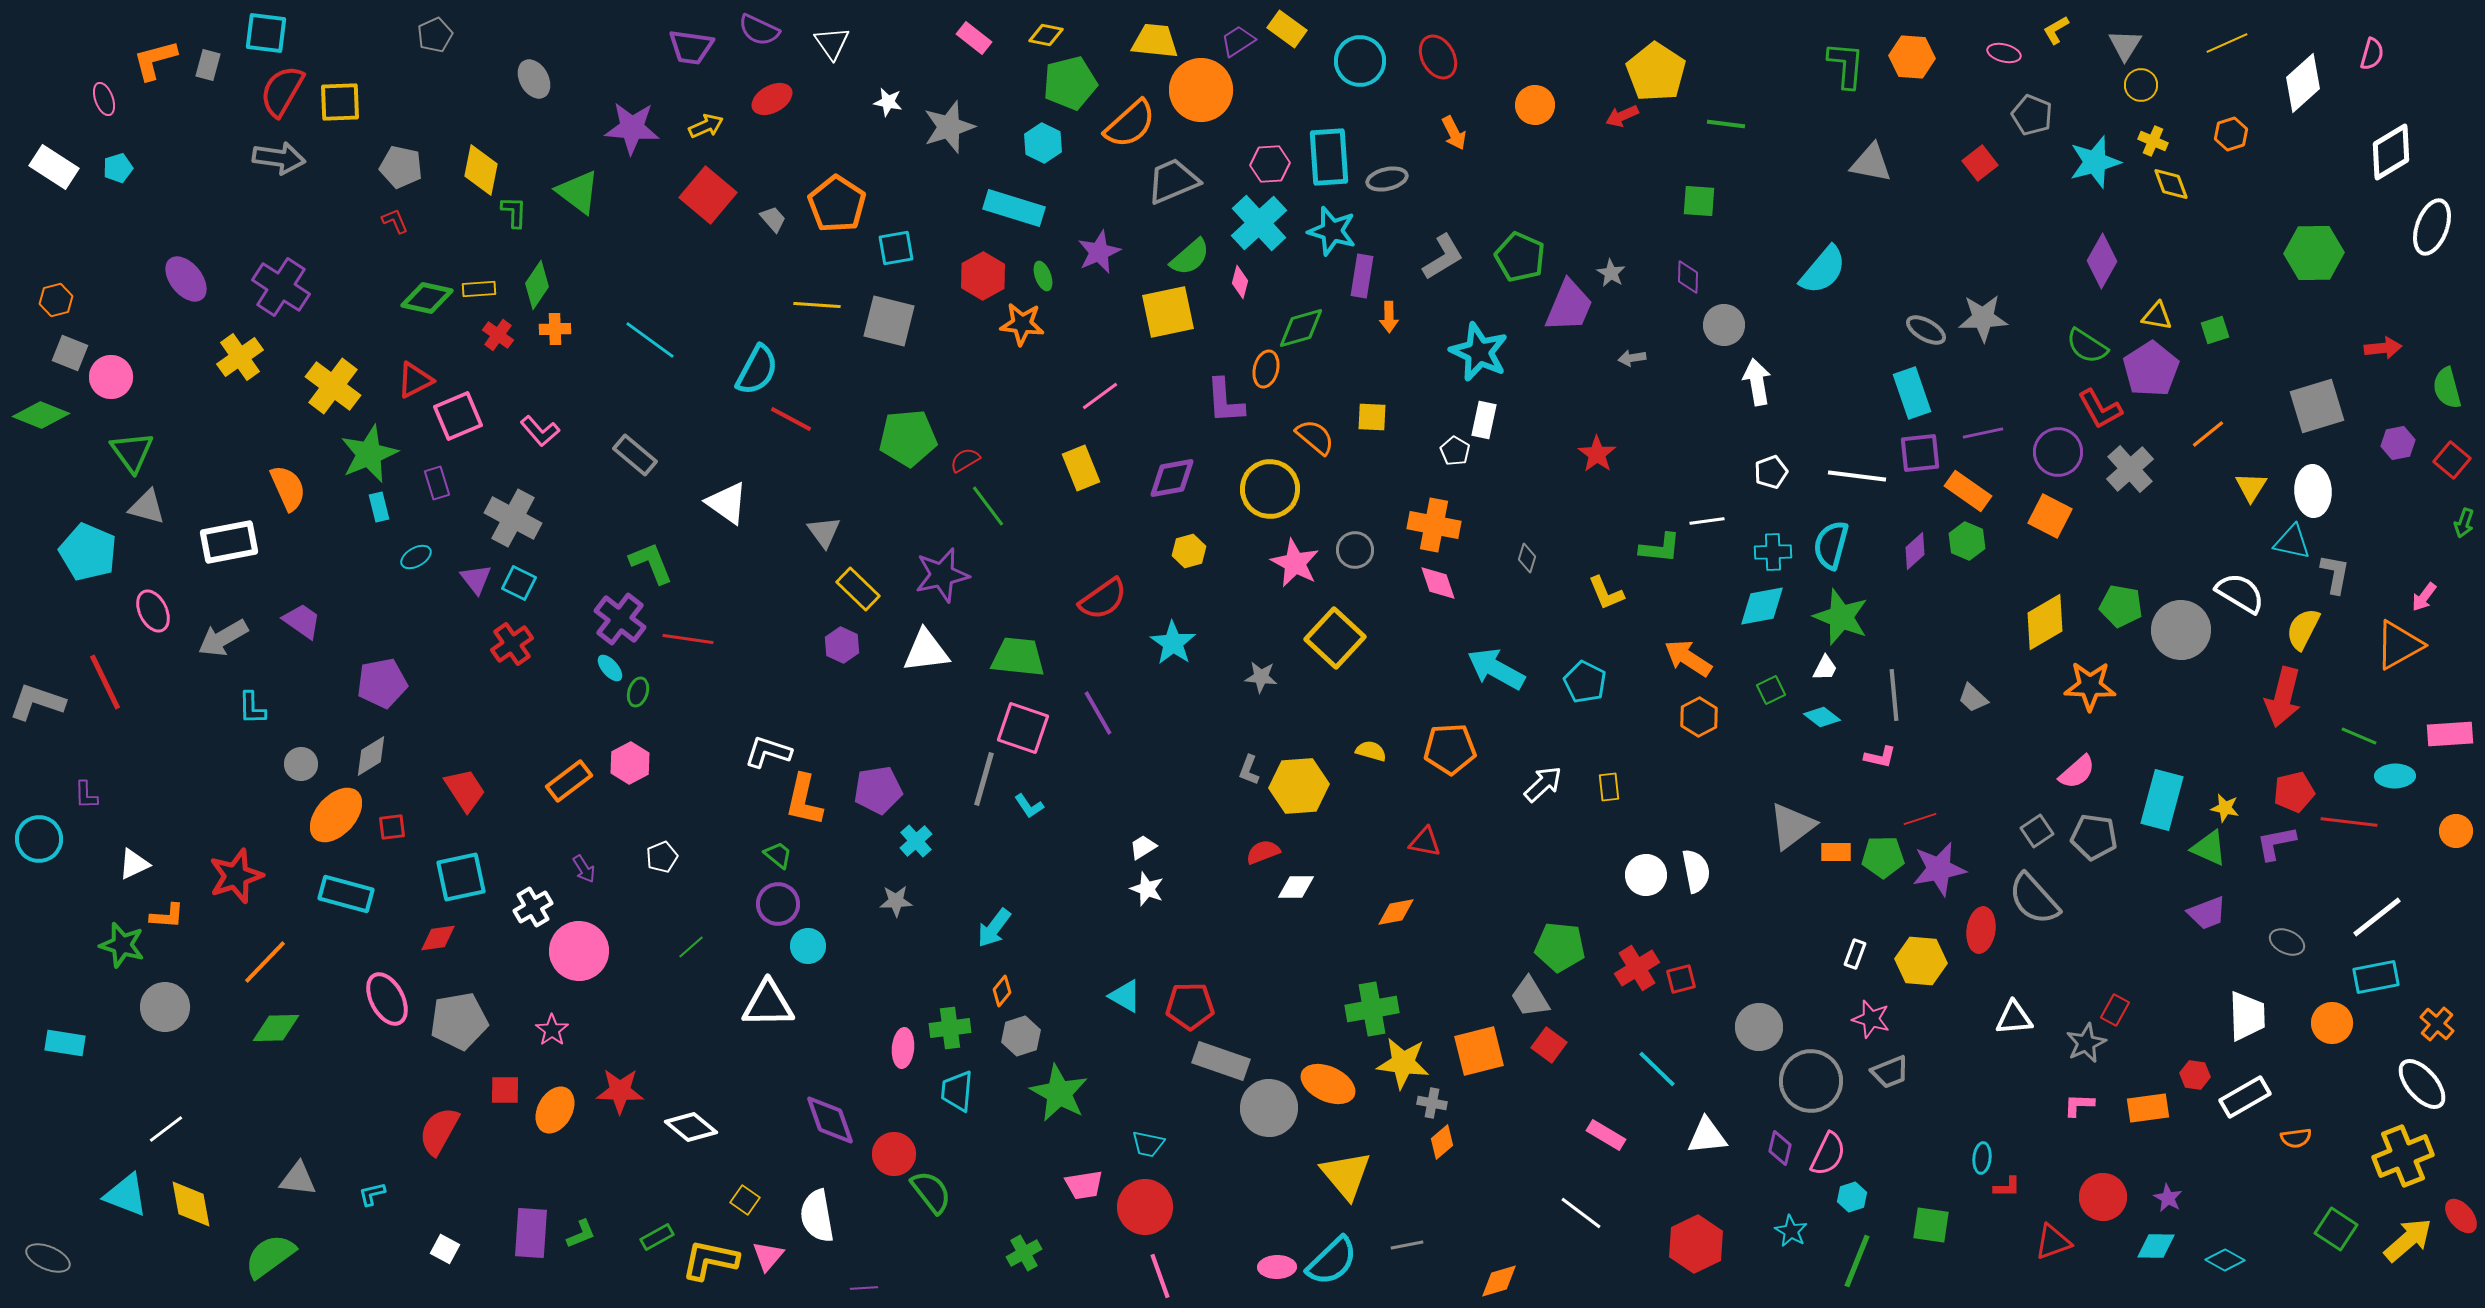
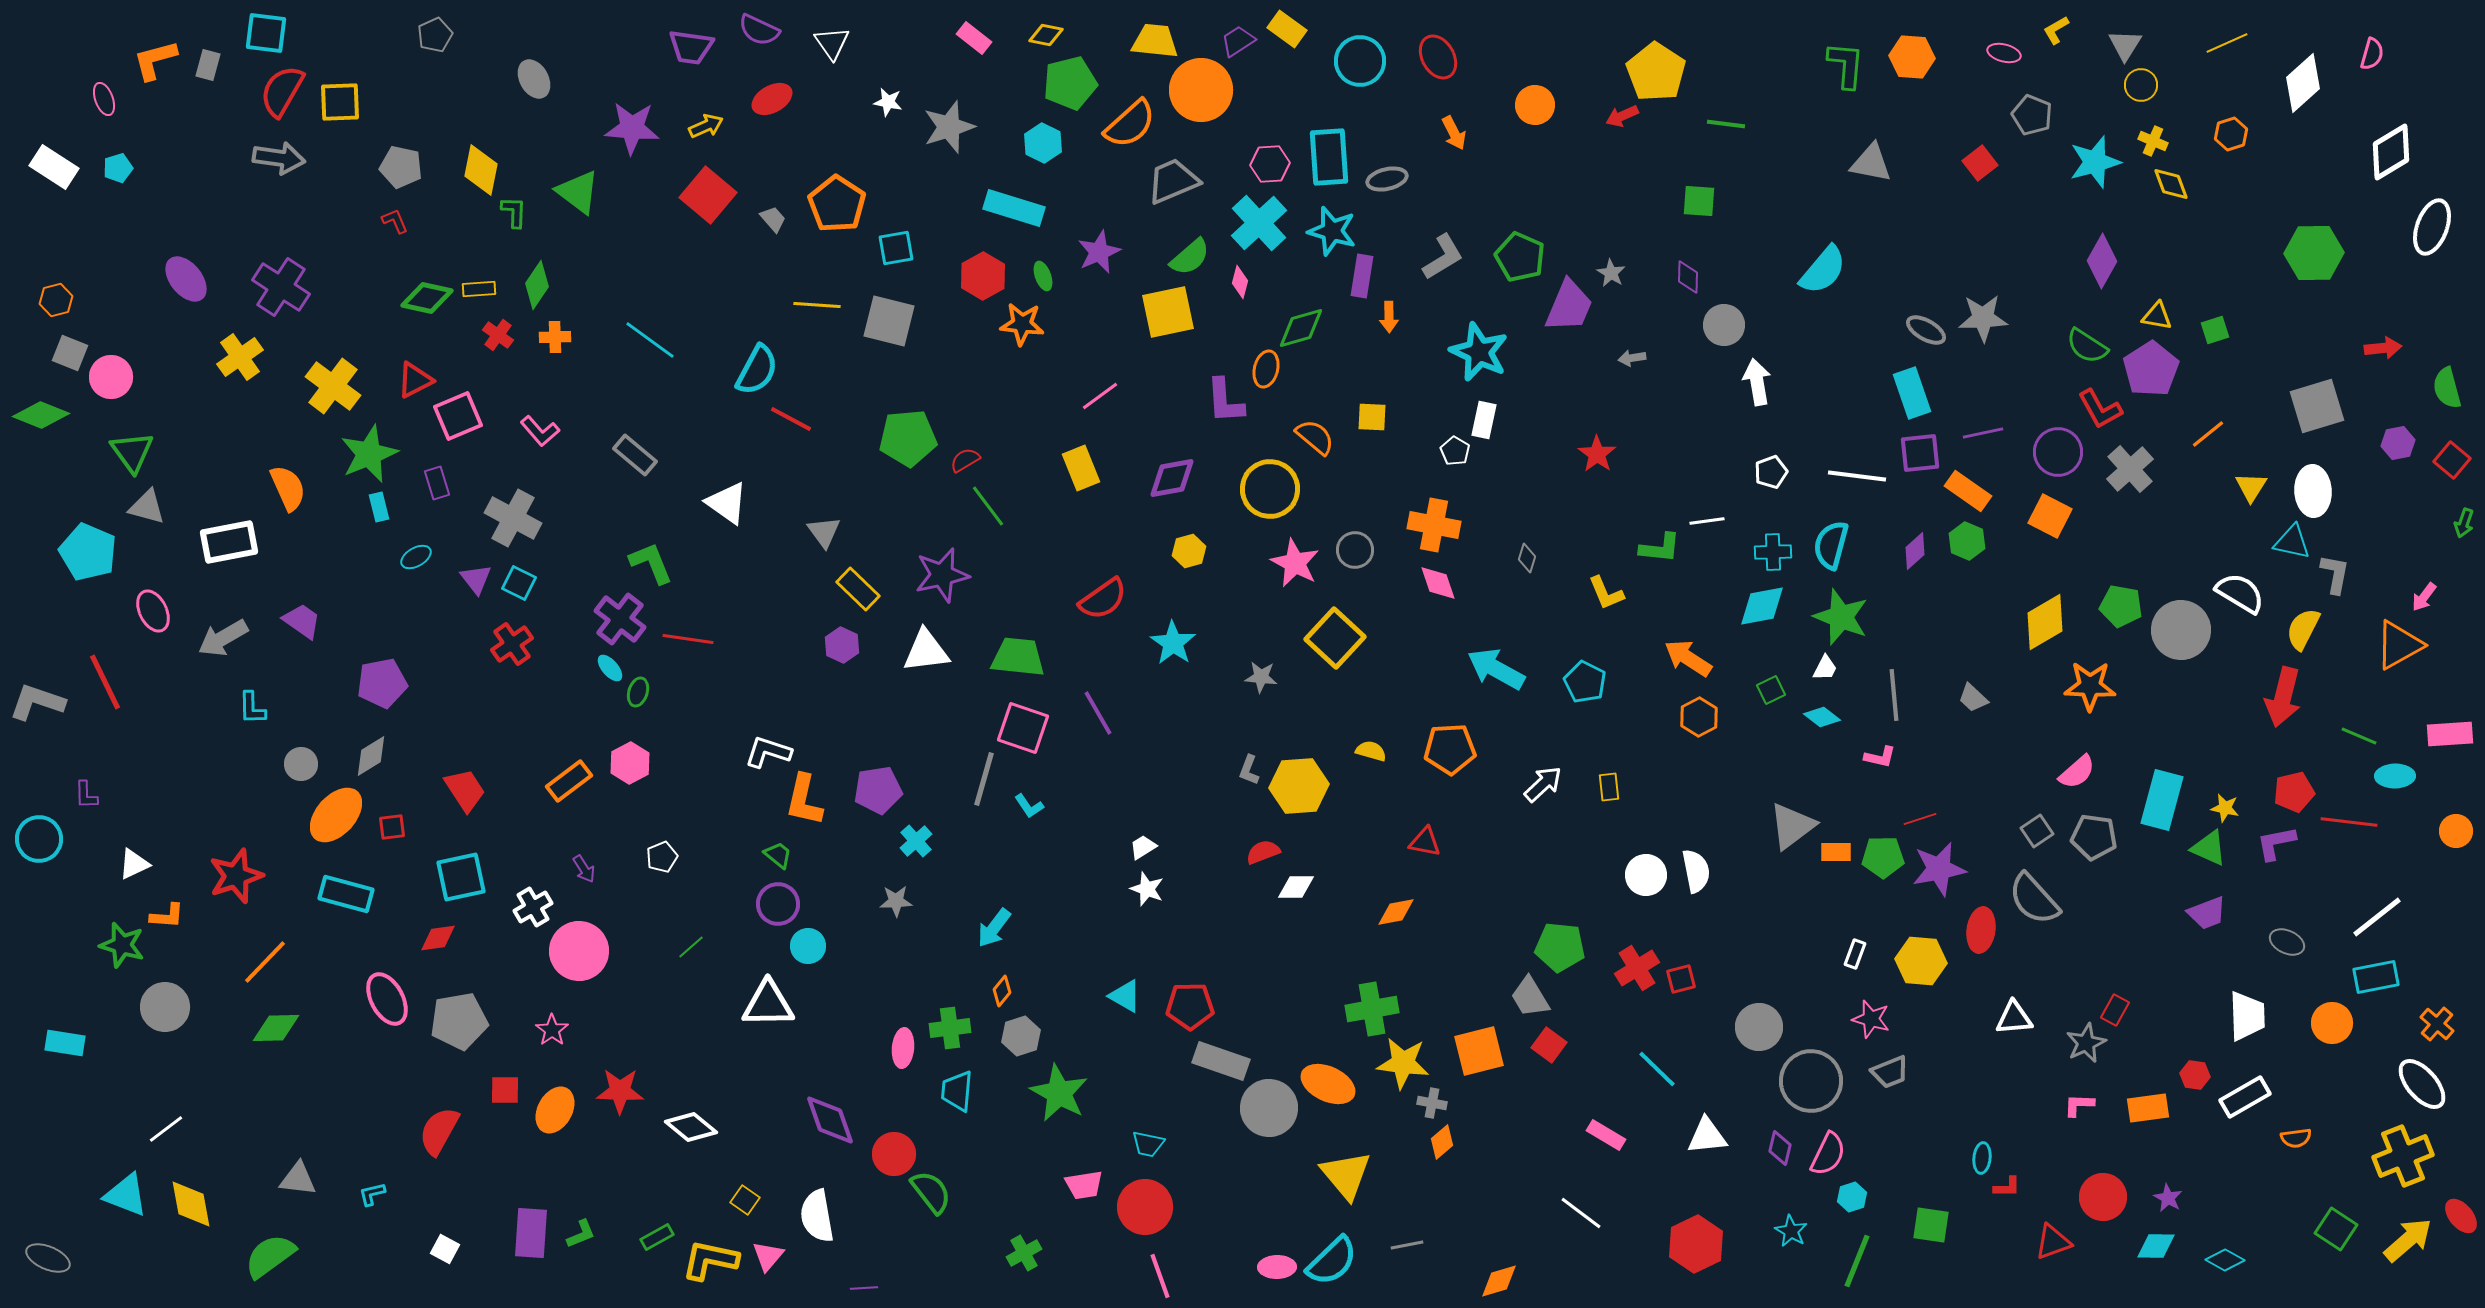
orange cross at (555, 329): moved 8 px down
